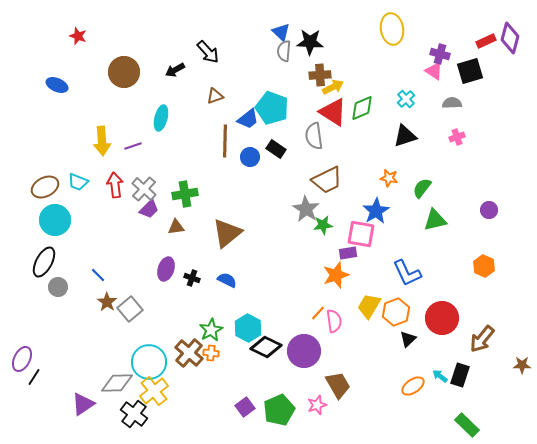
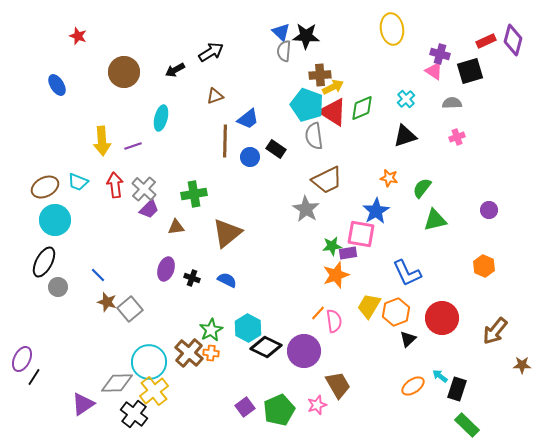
purple diamond at (510, 38): moved 3 px right, 2 px down
black star at (310, 42): moved 4 px left, 6 px up
black arrow at (208, 52): moved 3 px right; rotated 80 degrees counterclockwise
blue ellipse at (57, 85): rotated 35 degrees clockwise
cyan pentagon at (272, 108): moved 35 px right, 3 px up
green cross at (185, 194): moved 9 px right
green star at (323, 225): moved 9 px right, 21 px down
brown star at (107, 302): rotated 18 degrees counterclockwise
brown arrow at (482, 339): moved 13 px right, 8 px up
black rectangle at (460, 375): moved 3 px left, 14 px down
